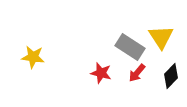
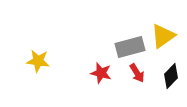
yellow triangle: moved 2 px right, 1 px up; rotated 28 degrees clockwise
gray rectangle: rotated 48 degrees counterclockwise
yellow star: moved 5 px right, 4 px down
red arrow: rotated 72 degrees counterclockwise
